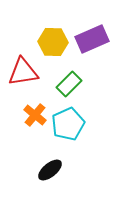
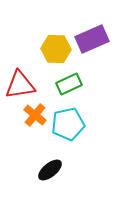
yellow hexagon: moved 3 px right, 7 px down
red triangle: moved 3 px left, 13 px down
green rectangle: rotated 20 degrees clockwise
cyan pentagon: rotated 12 degrees clockwise
